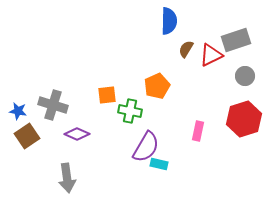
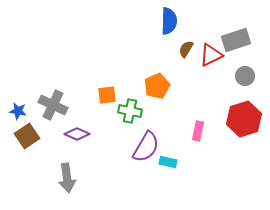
gray cross: rotated 8 degrees clockwise
cyan rectangle: moved 9 px right, 2 px up
